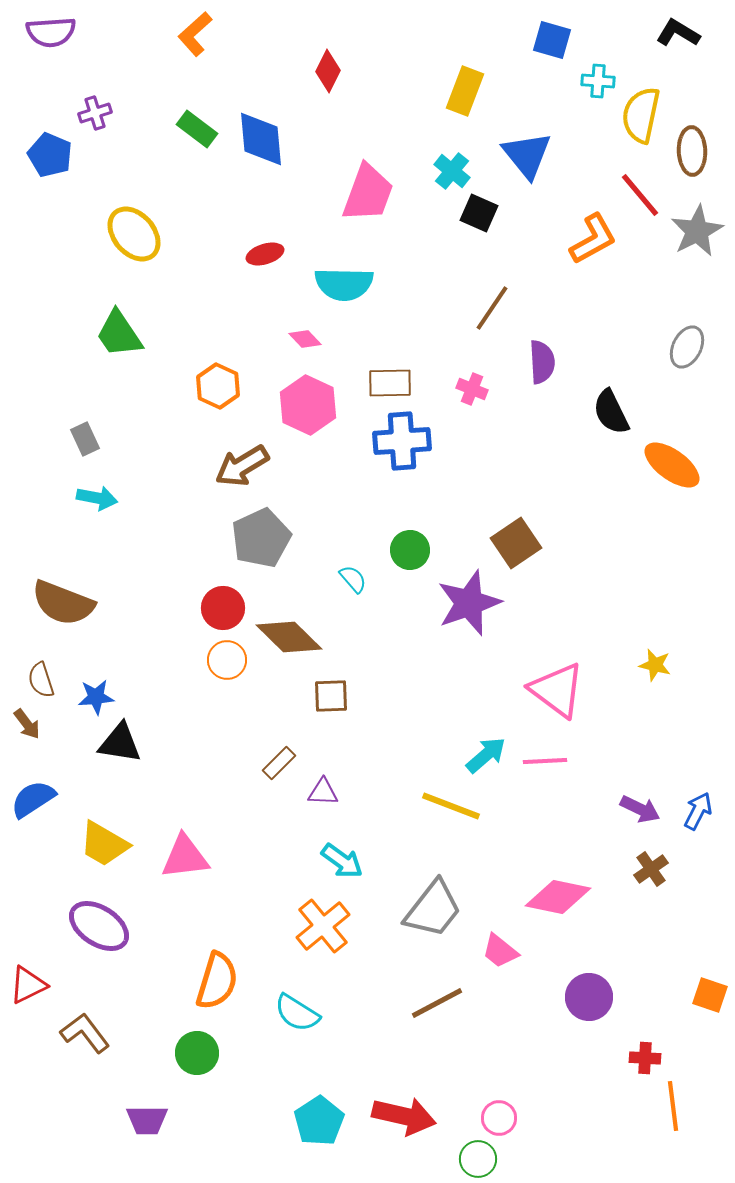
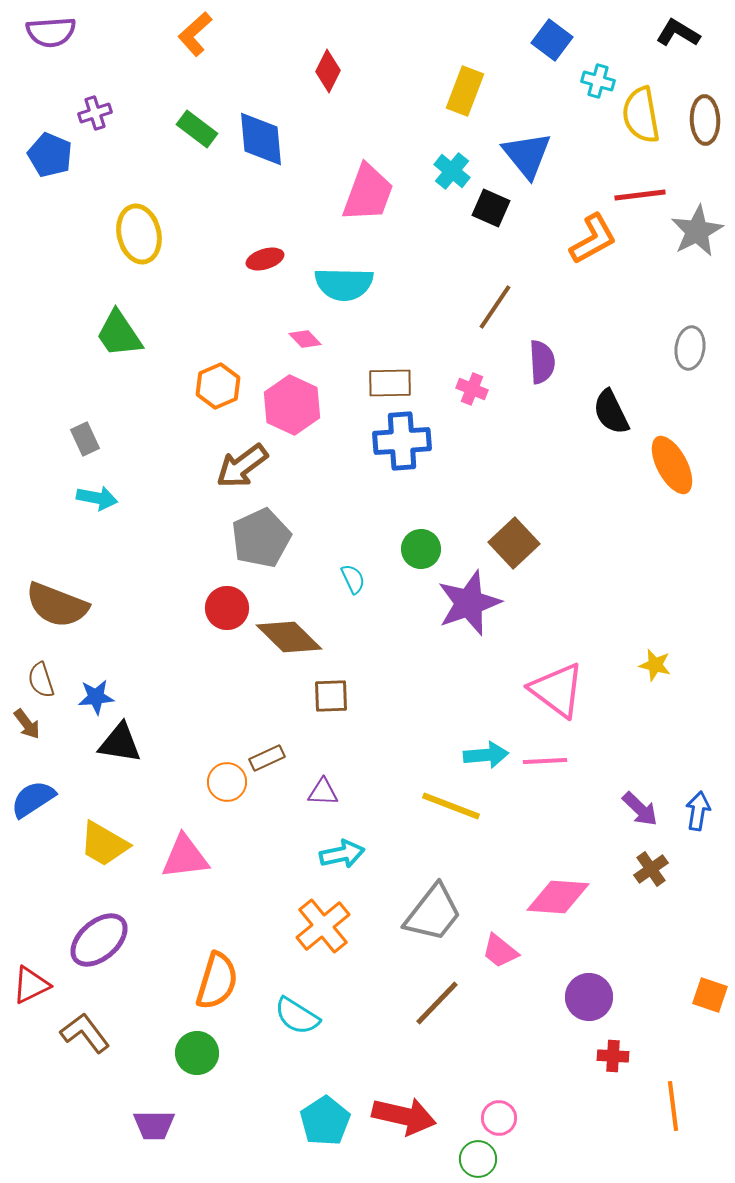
blue square at (552, 40): rotated 21 degrees clockwise
cyan cross at (598, 81): rotated 12 degrees clockwise
yellow semicircle at (641, 115): rotated 22 degrees counterclockwise
brown ellipse at (692, 151): moved 13 px right, 31 px up
red line at (640, 195): rotated 57 degrees counterclockwise
black square at (479, 213): moved 12 px right, 5 px up
yellow ellipse at (134, 234): moved 5 px right; rotated 28 degrees clockwise
red ellipse at (265, 254): moved 5 px down
brown line at (492, 308): moved 3 px right, 1 px up
gray ellipse at (687, 347): moved 3 px right, 1 px down; rotated 18 degrees counterclockwise
orange hexagon at (218, 386): rotated 12 degrees clockwise
pink hexagon at (308, 405): moved 16 px left
orange ellipse at (672, 465): rotated 26 degrees clockwise
brown arrow at (242, 466): rotated 6 degrees counterclockwise
brown square at (516, 543): moved 2 px left; rotated 9 degrees counterclockwise
green circle at (410, 550): moved 11 px right, 1 px up
cyan semicircle at (353, 579): rotated 16 degrees clockwise
brown semicircle at (63, 603): moved 6 px left, 2 px down
red circle at (223, 608): moved 4 px right
orange circle at (227, 660): moved 122 px down
cyan arrow at (486, 755): rotated 36 degrees clockwise
brown rectangle at (279, 763): moved 12 px left, 5 px up; rotated 20 degrees clockwise
purple arrow at (640, 809): rotated 18 degrees clockwise
blue arrow at (698, 811): rotated 18 degrees counterclockwise
cyan arrow at (342, 861): moved 7 px up; rotated 48 degrees counterclockwise
pink diamond at (558, 897): rotated 8 degrees counterclockwise
gray trapezoid at (433, 909): moved 4 px down
purple ellipse at (99, 926): moved 14 px down; rotated 74 degrees counterclockwise
red triangle at (28, 985): moved 3 px right
brown line at (437, 1003): rotated 18 degrees counterclockwise
cyan semicircle at (297, 1013): moved 3 px down
red cross at (645, 1058): moved 32 px left, 2 px up
purple trapezoid at (147, 1120): moved 7 px right, 5 px down
cyan pentagon at (319, 1121): moved 6 px right
